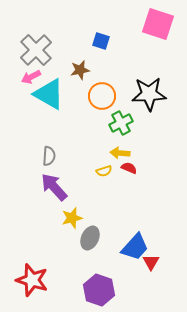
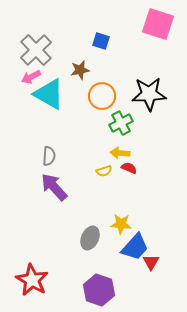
yellow star: moved 49 px right, 6 px down; rotated 20 degrees clockwise
red star: rotated 12 degrees clockwise
